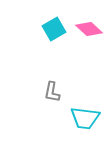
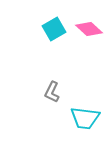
gray L-shape: rotated 15 degrees clockwise
